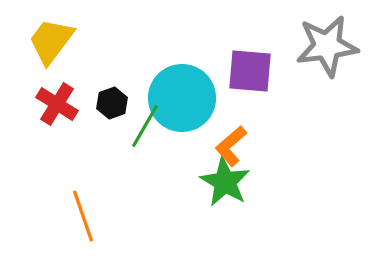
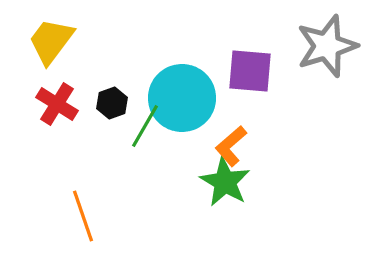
gray star: rotated 10 degrees counterclockwise
